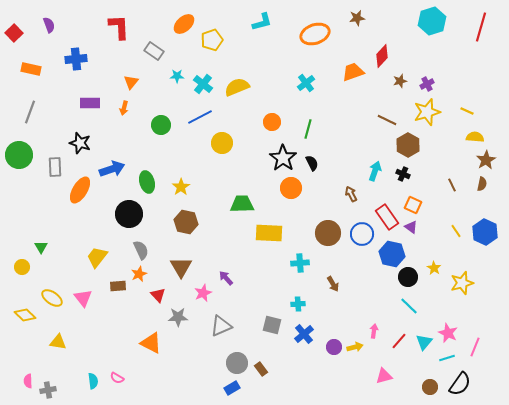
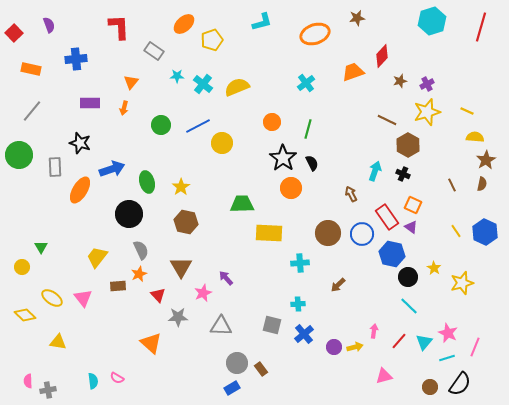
gray line at (30, 112): moved 2 px right, 1 px up; rotated 20 degrees clockwise
blue line at (200, 117): moved 2 px left, 9 px down
brown arrow at (333, 284): moved 5 px right, 1 px down; rotated 77 degrees clockwise
gray triangle at (221, 326): rotated 25 degrees clockwise
orange triangle at (151, 343): rotated 15 degrees clockwise
